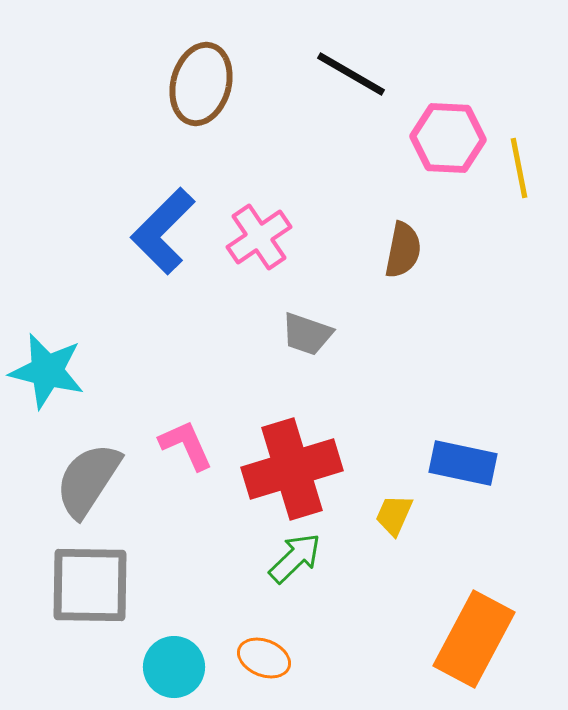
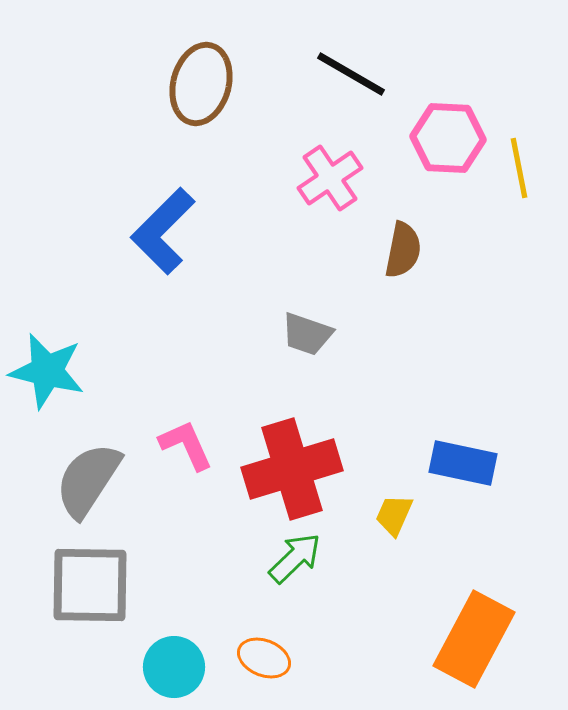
pink cross: moved 71 px right, 59 px up
